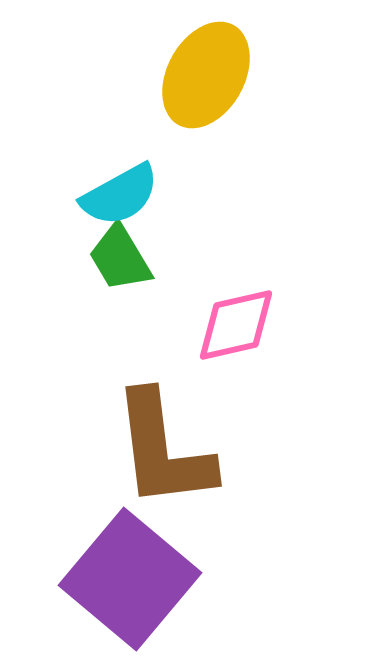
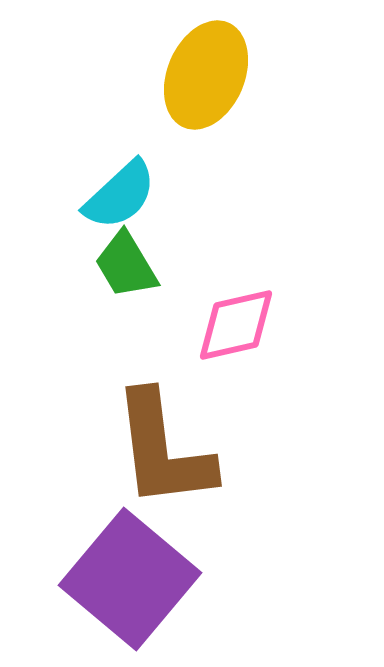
yellow ellipse: rotated 6 degrees counterclockwise
cyan semicircle: rotated 14 degrees counterclockwise
green trapezoid: moved 6 px right, 7 px down
